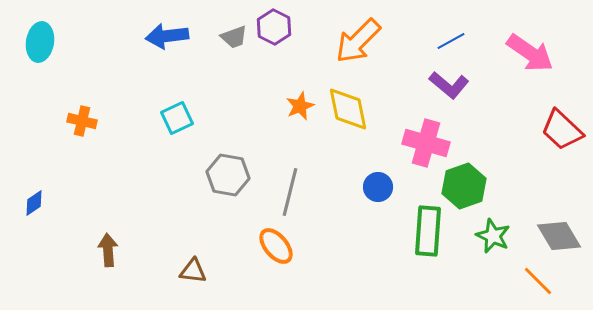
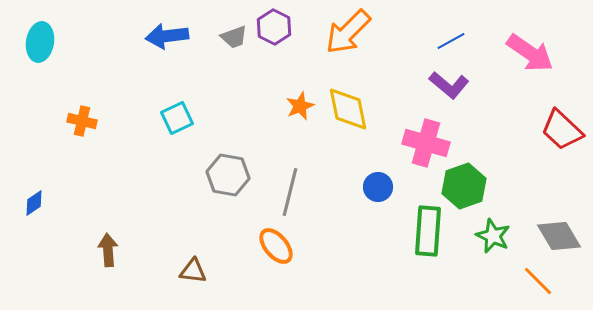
orange arrow: moved 10 px left, 9 px up
